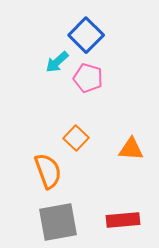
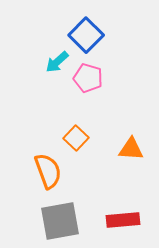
gray square: moved 2 px right, 1 px up
